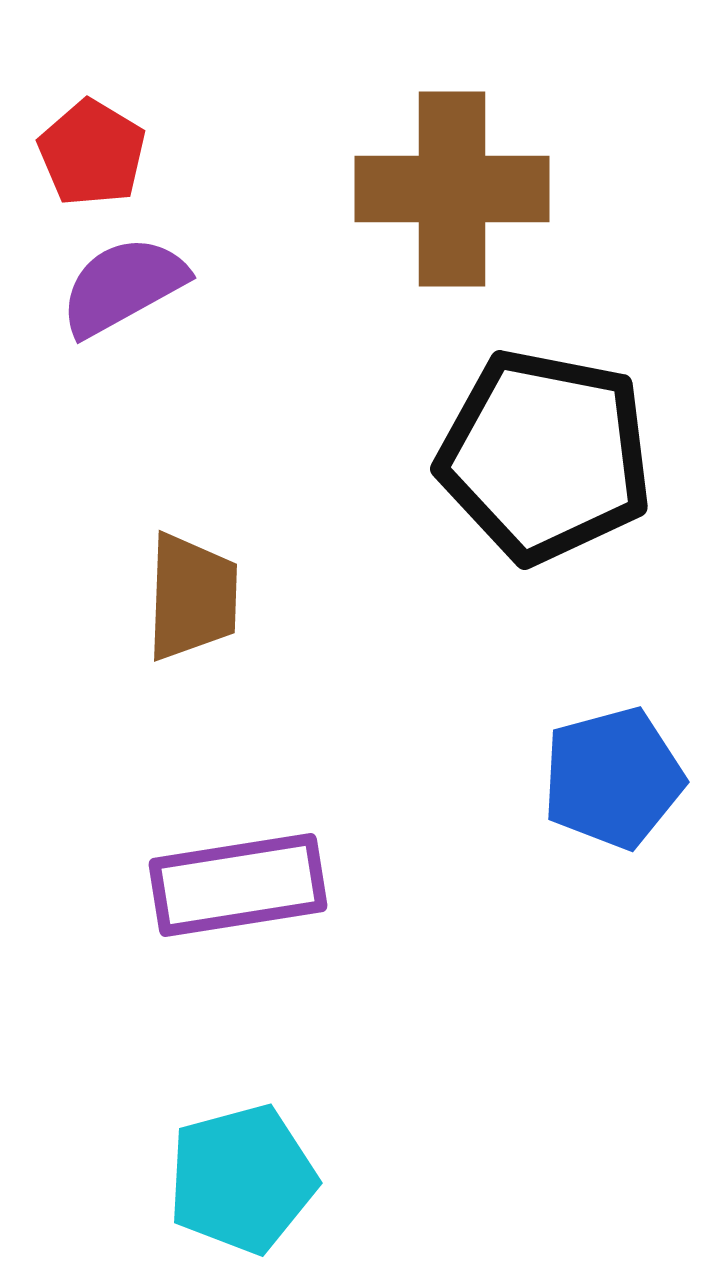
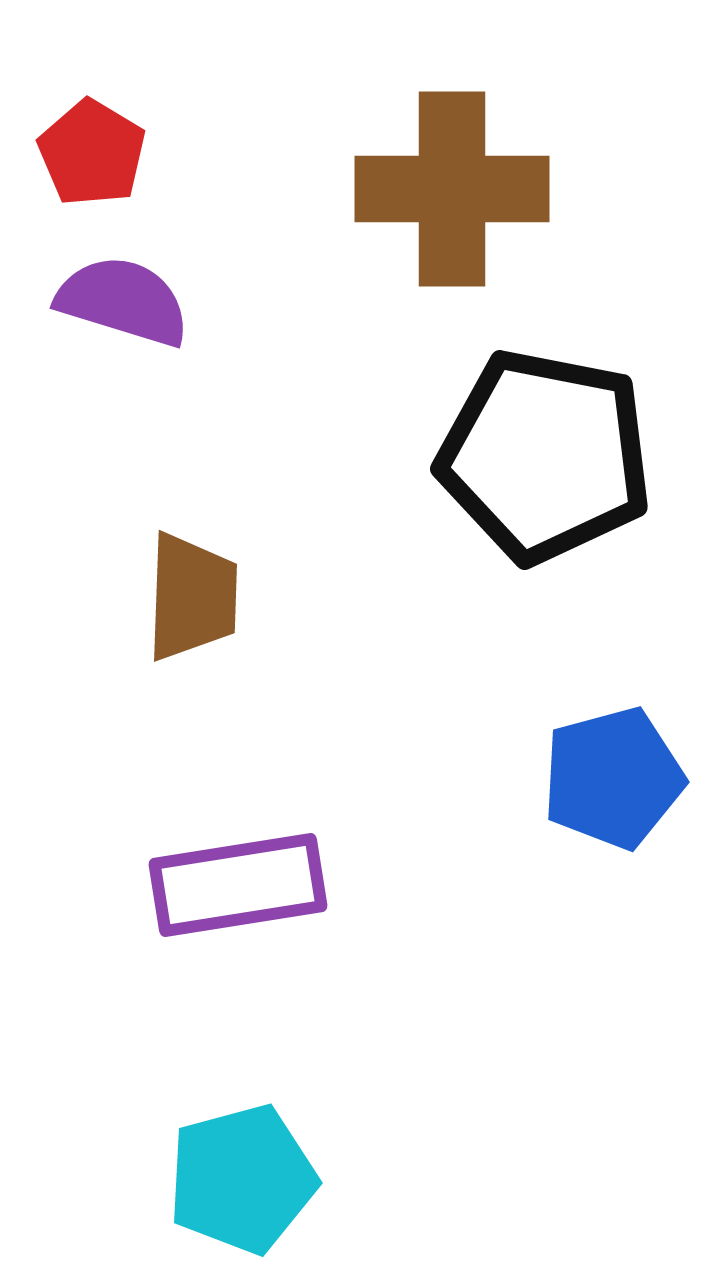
purple semicircle: moved 15 px down; rotated 46 degrees clockwise
